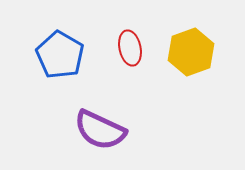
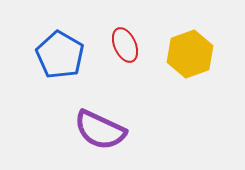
red ellipse: moved 5 px left, 3 px up; rotated 12 degrees counterclockwise
yellow hexagon: moved 1 px left, 2 px down
